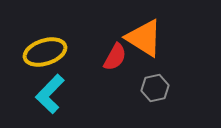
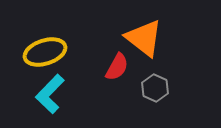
orange triangle: rotated 6 degrees clockwise
red semicircle: moved 2 px right, 10 px down
gray hexagon: rotated 24 degrees counterclockwise
